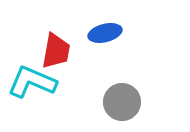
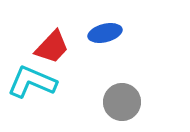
red trapezoid: moved 4 px left, 4 px up; rotated 33 degrees clockwise
